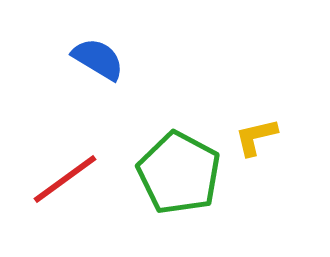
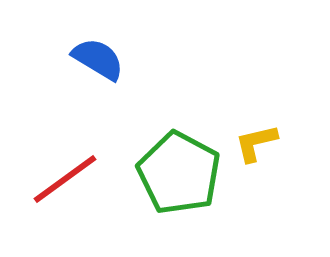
yellow L-shape: moved 6 px down
